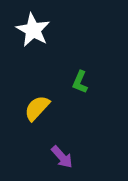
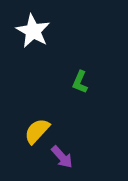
white star: moved 1 px down
yellow semicircle: moved 23 px down
